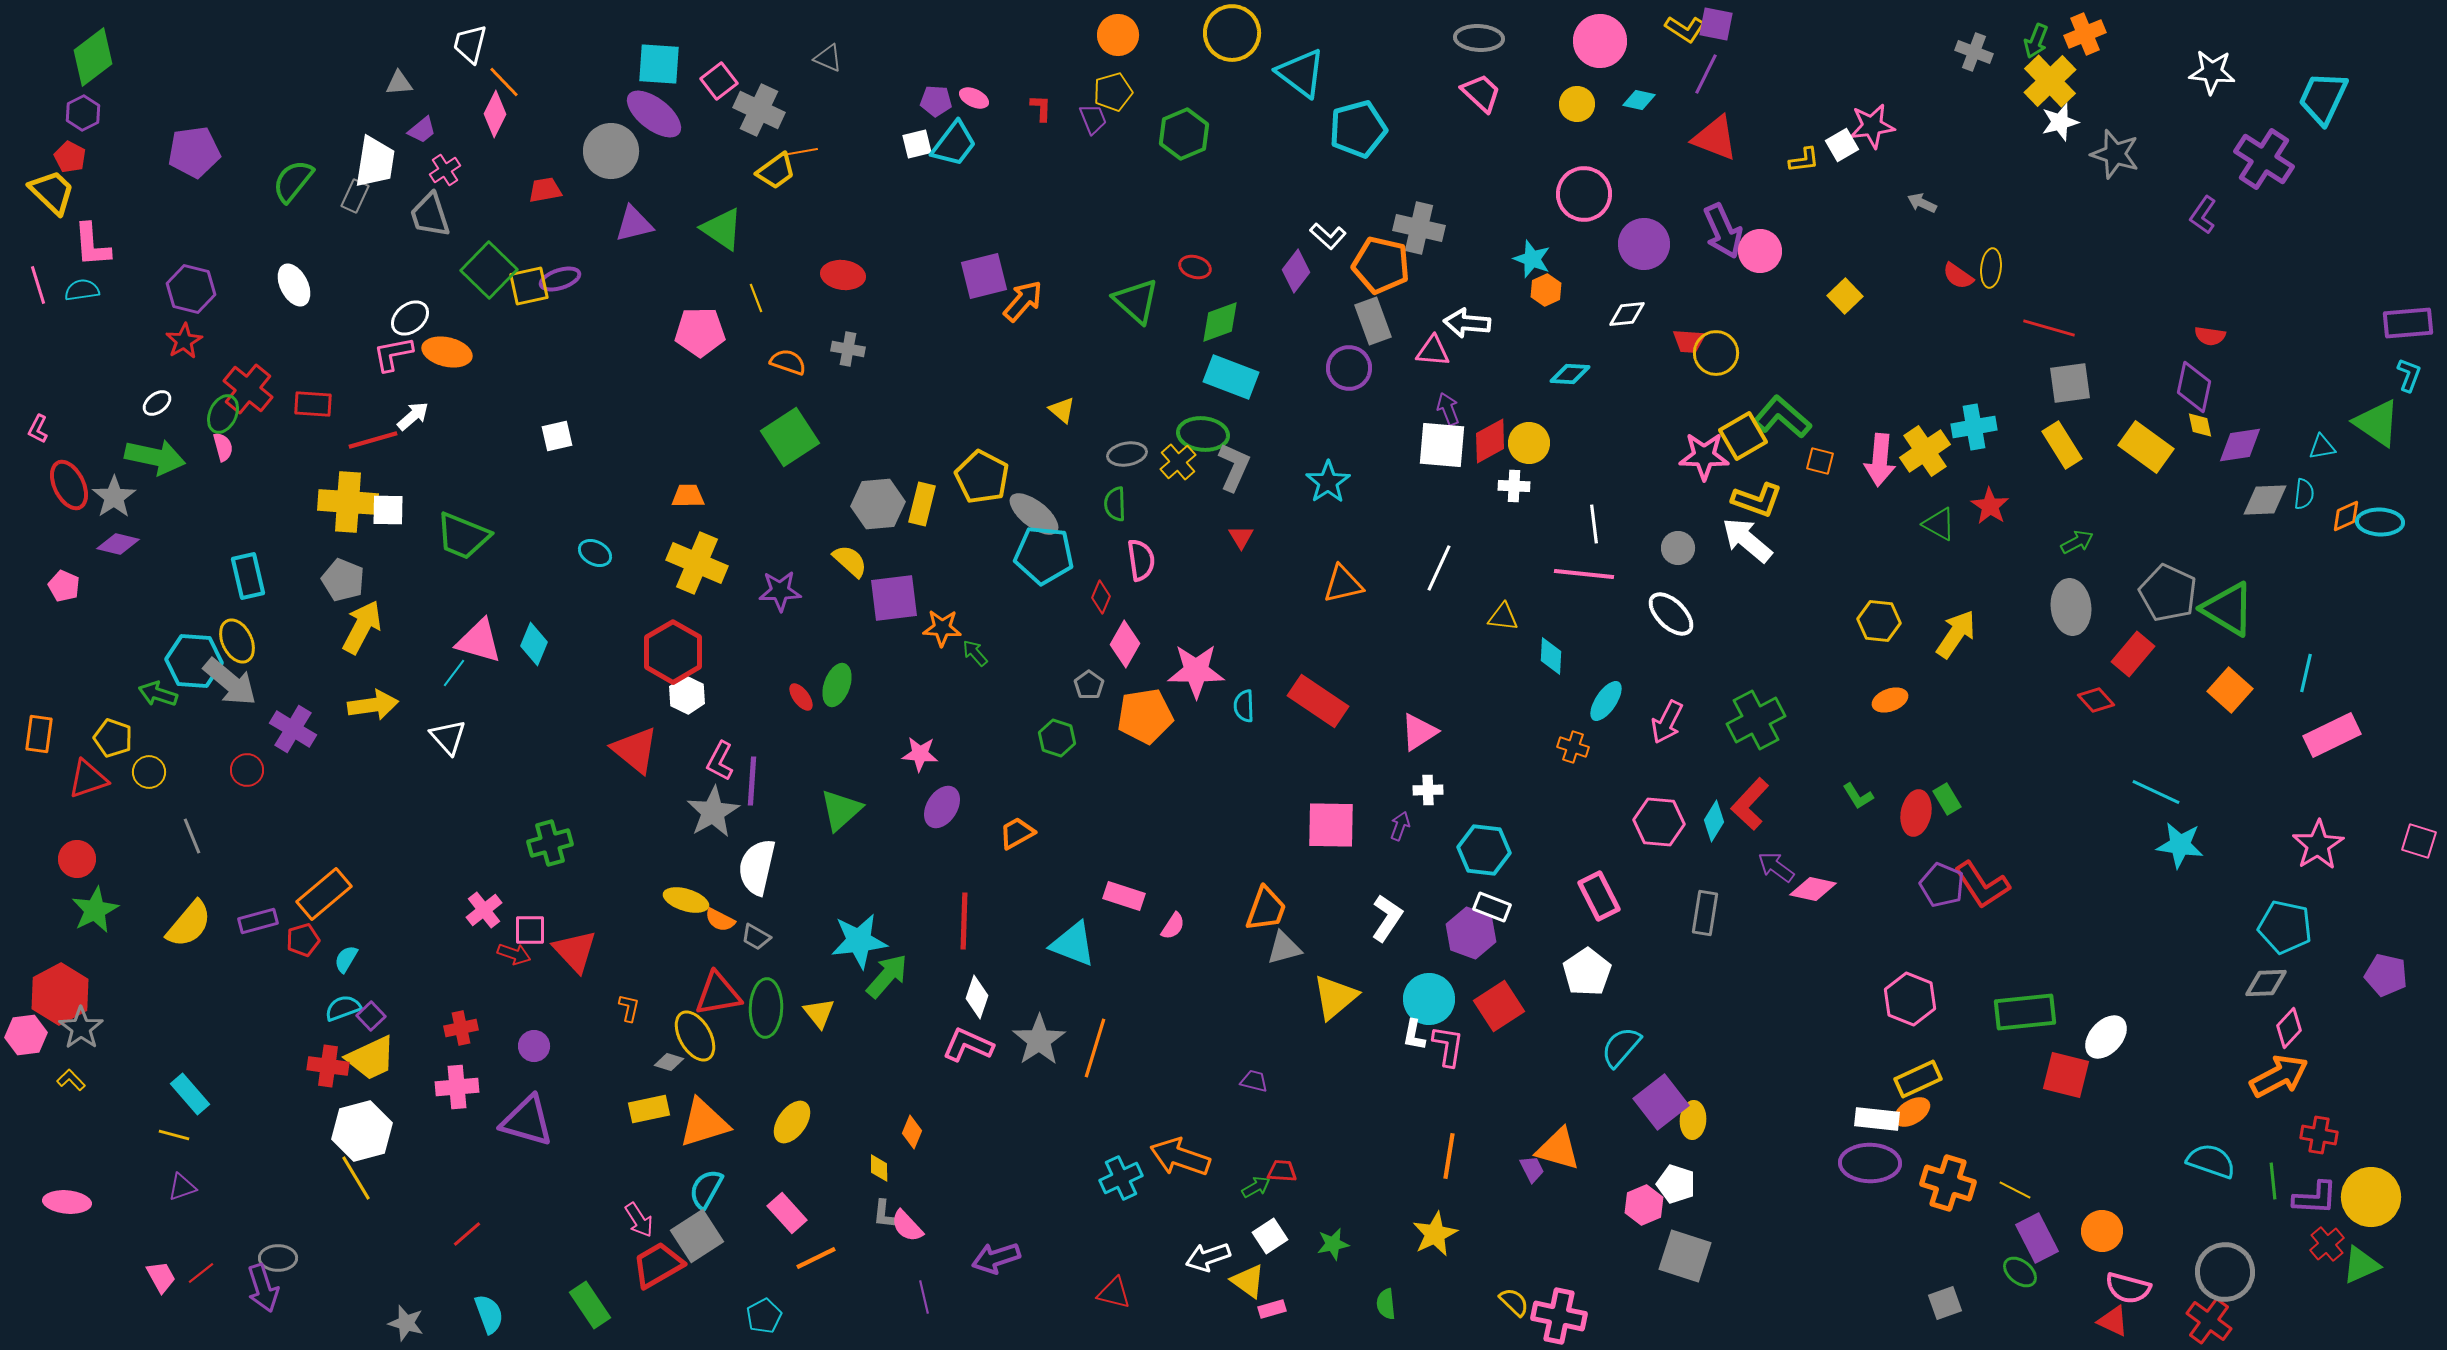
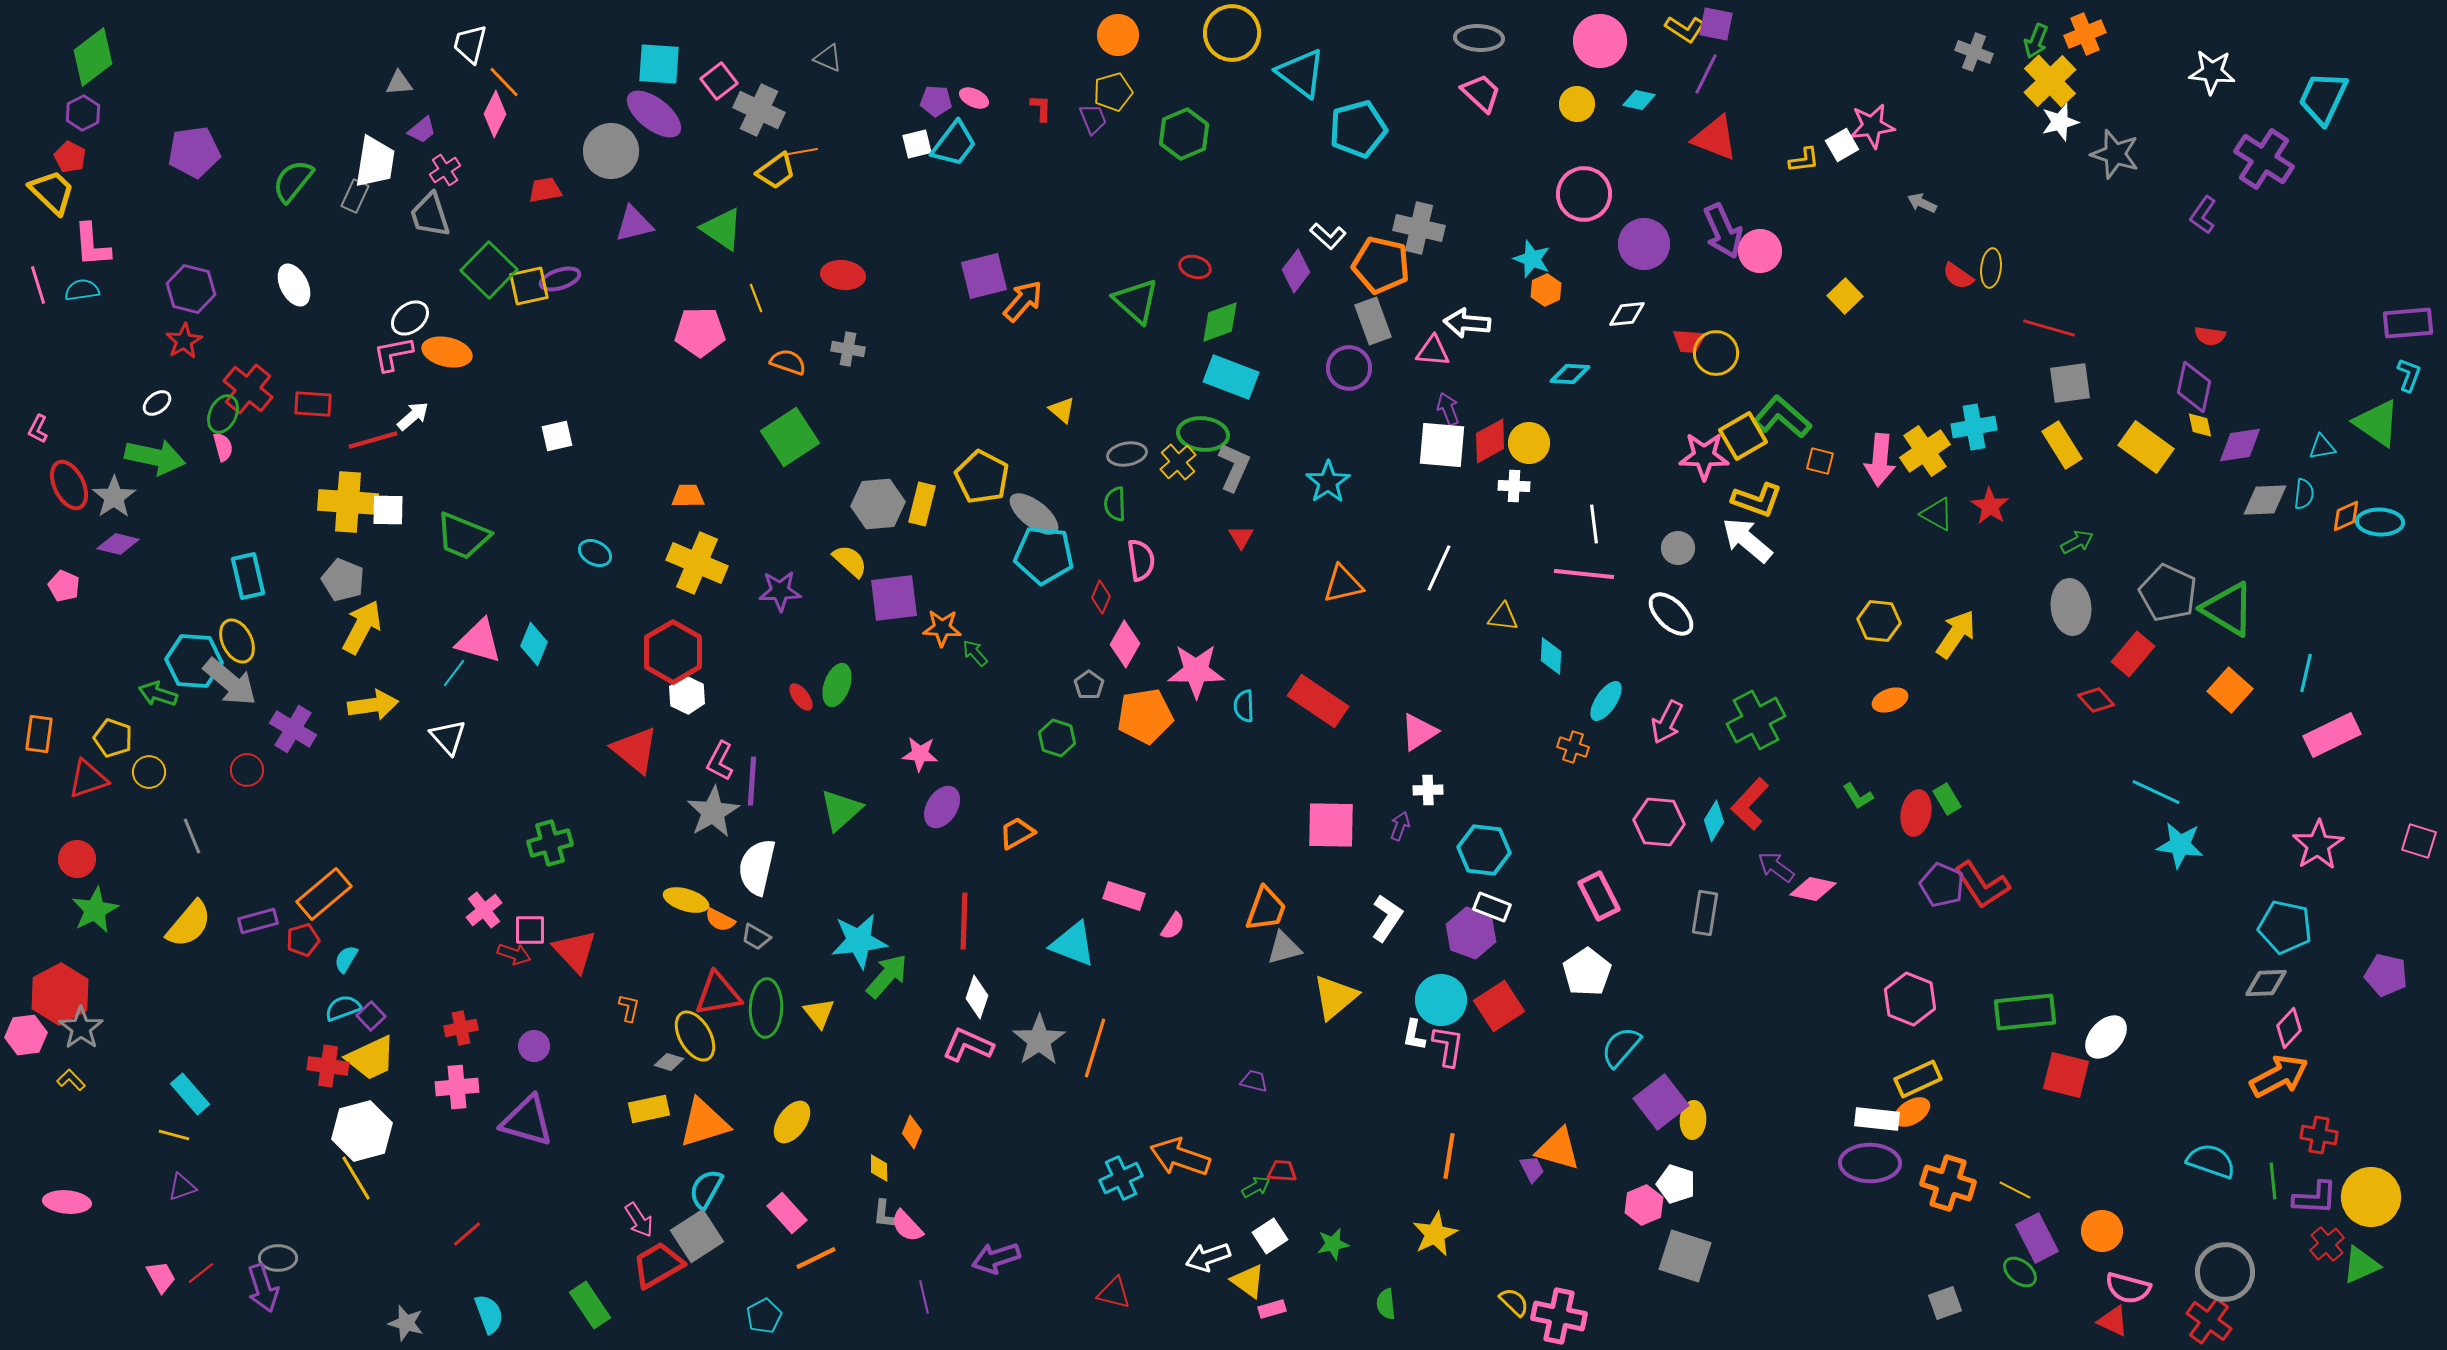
green triangle at (1939, 524): moved 2 px left, 10 px up
cyan circle at (1429, 999): moved 12 px right, 1 px down
